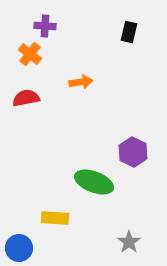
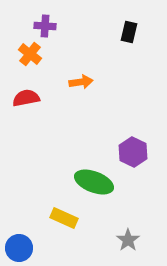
yellow rectangle: moved 9 px right; rotated 20 degrees clockwise
gray star: moved 1 px left, 2 px up
